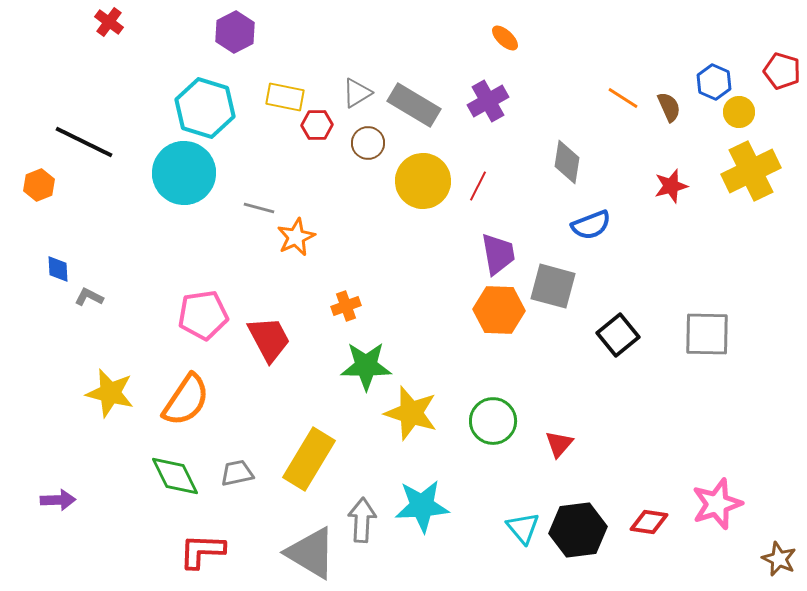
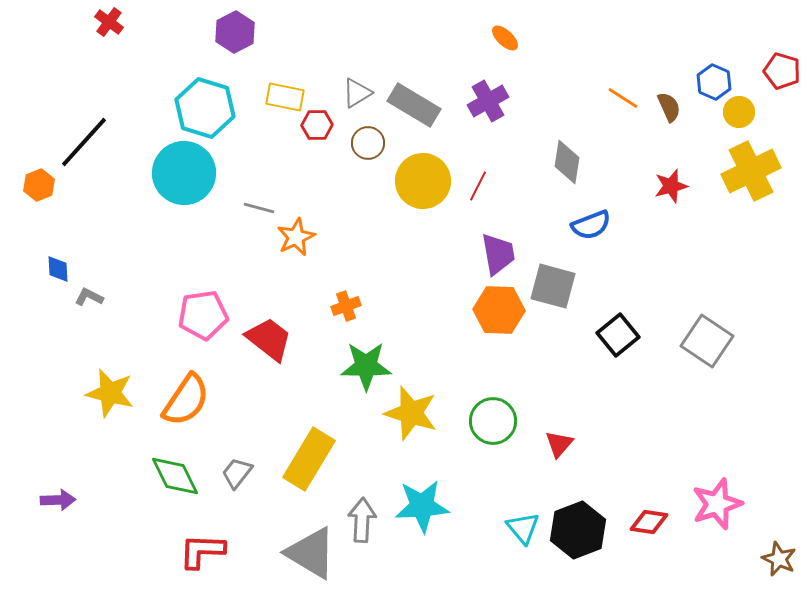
black line at (84, 142): rotated 74 degrees counterclockwise
gray square at (707, 334): moved 7 px down; rotated 33 degrees clockwise
red trapezoid at (269, 339): rotated 24 degrees counterclockwise
gray trapezoid at (237, 473): rotated 40 degrees counterclockwise
black hexagon at (578, 530): rotated 14 degrees counterclockwise
